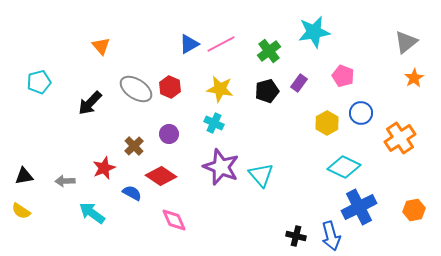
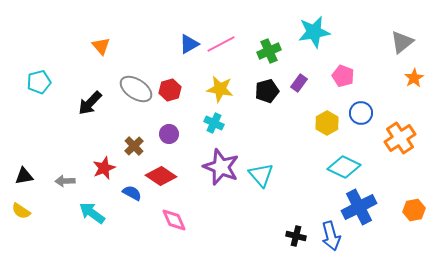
gray triangle: moved 4 px left
green cross: rotated 15 degrees clockwise
red hexagon: moved 3 px down; rotated 20 degrees clockwise
